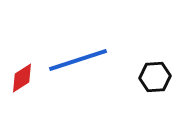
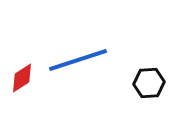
black hexagon: moved 6 px left, 6 px down
